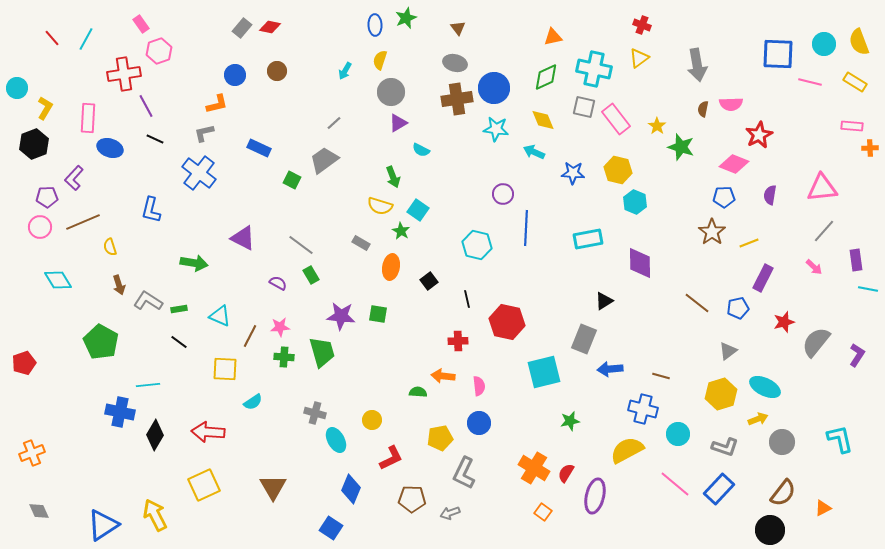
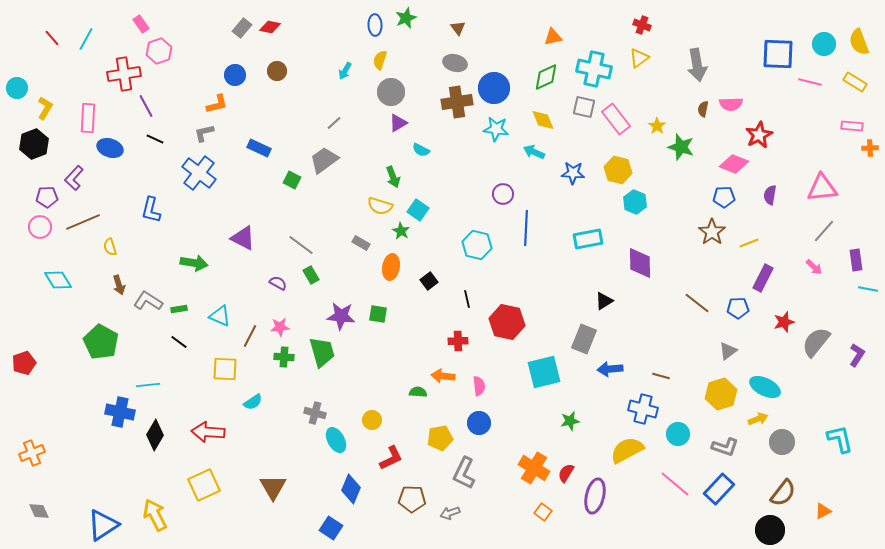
brown cross at (457, 99): moved 3 px down
blue pentagon at (738, 308): rotated 10 degrees clockwise
orange triangle at (823, 508): moved 3 px down
